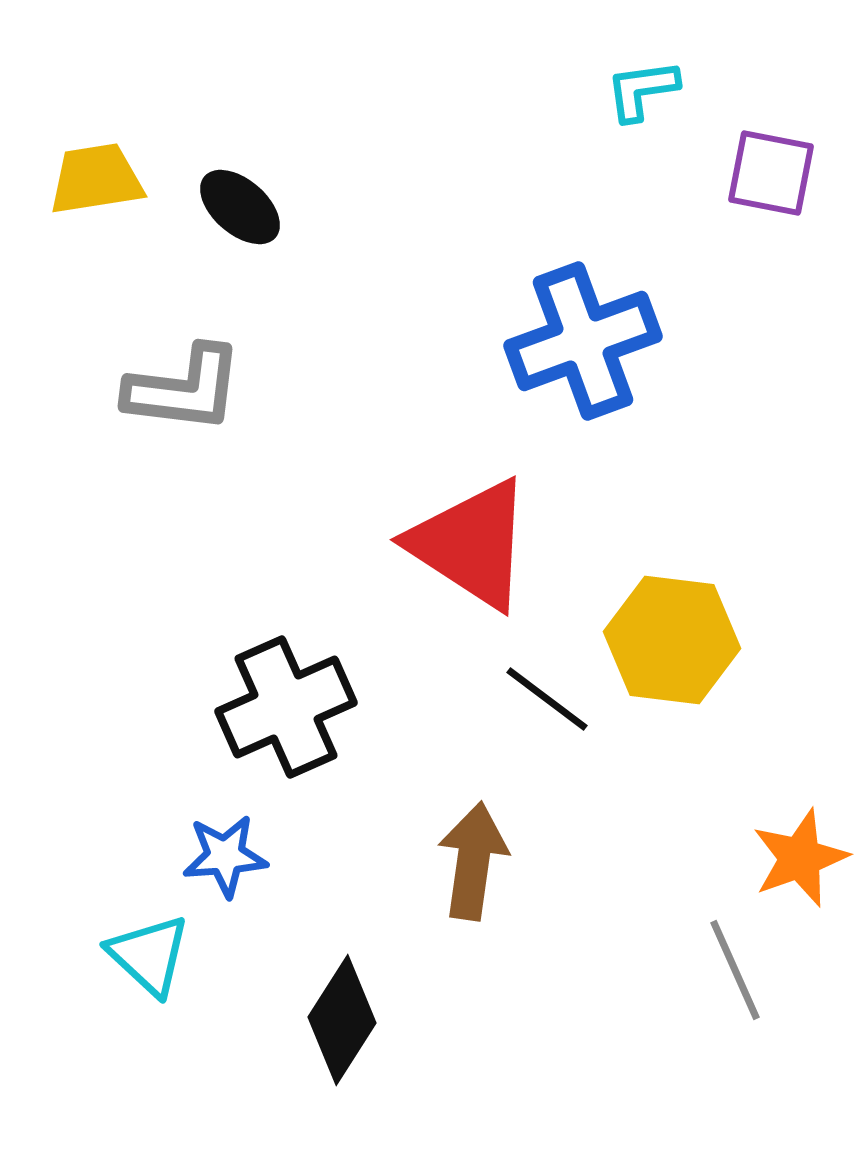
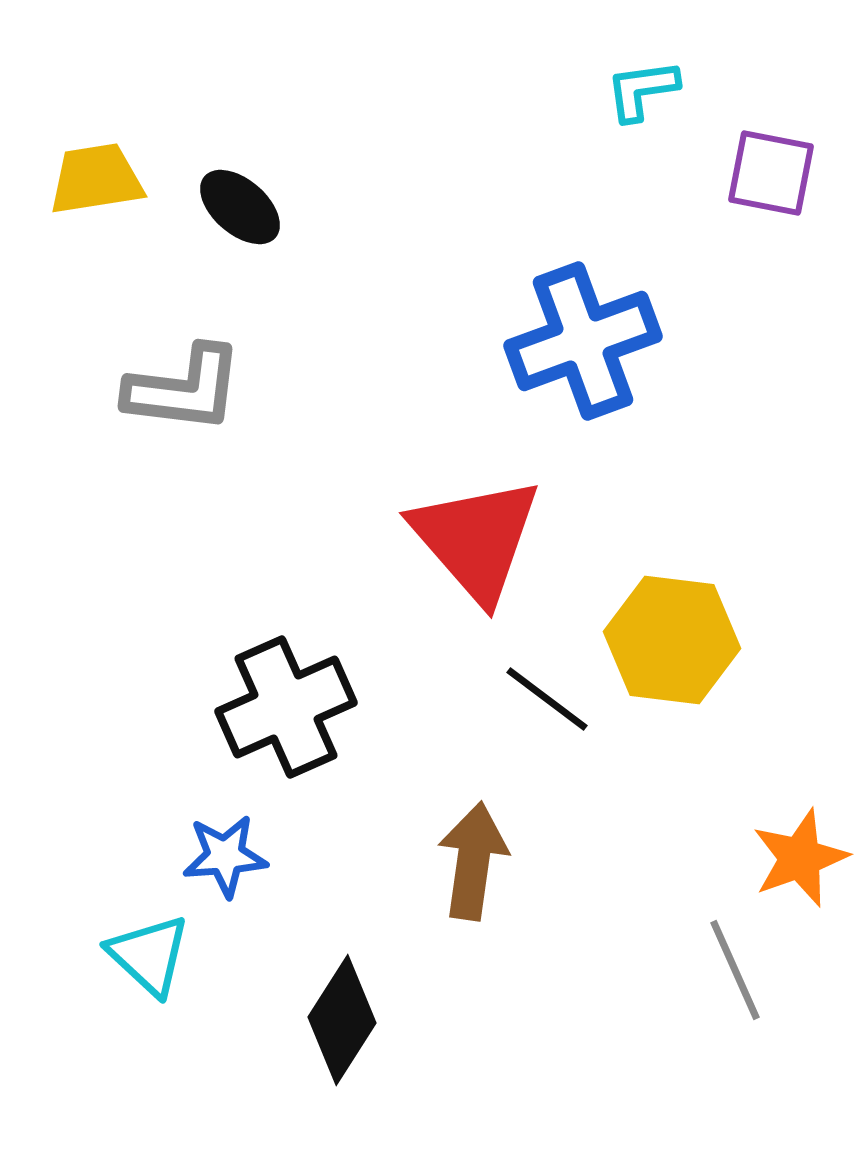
red triangle: moved 5 px right, 5 px up; rotated 16 degrees clockwise
